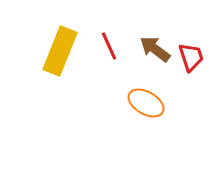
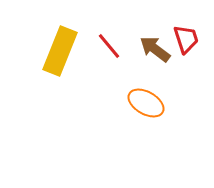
red line: rotated 16 degrees counterclockwise
red trapezoid: moved 5 px left, 18 px up
